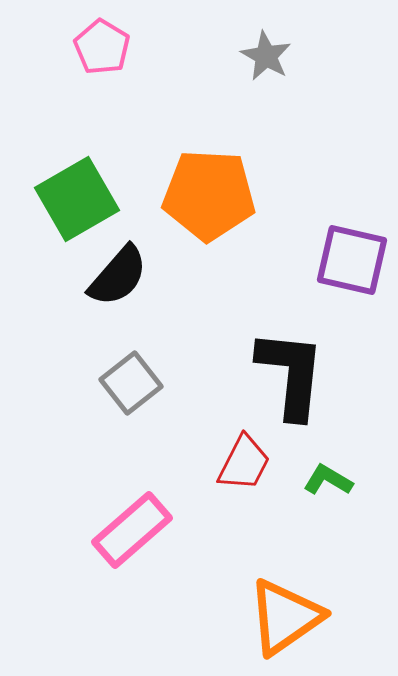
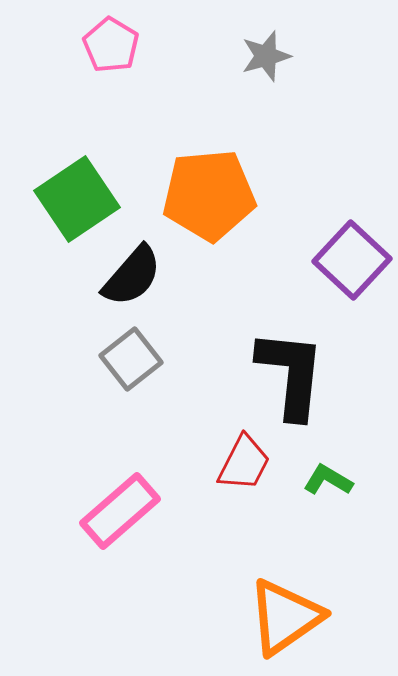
pink pentagon: moved 9 px right, 2 px up
gray star: rotated 27 degrees clockwise
orange pentagon: rotated 8 degrees counterclockwise
green square: rotated 4 degrees counterclockwise
purple square: rotated 30 degrees clockwise
black semicircle: moved 14 px right
gray square: moved 24 px up
pink rectangle: moved 12 px left, 19 px up
